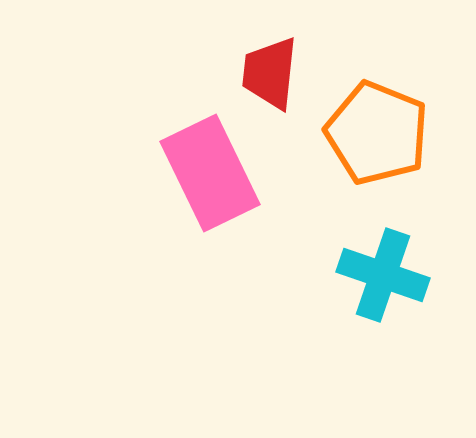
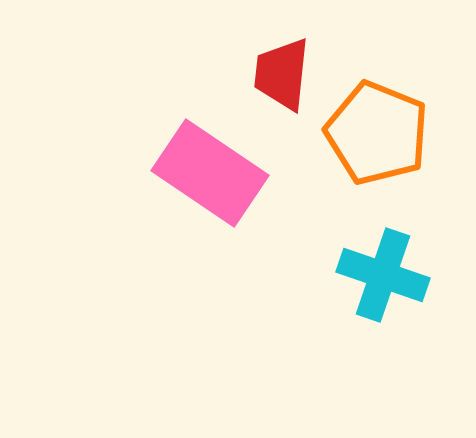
red trapezoid: moved 12 px right, 1 px down
pink rectangle: rotated 30 degrees counterclockwise
